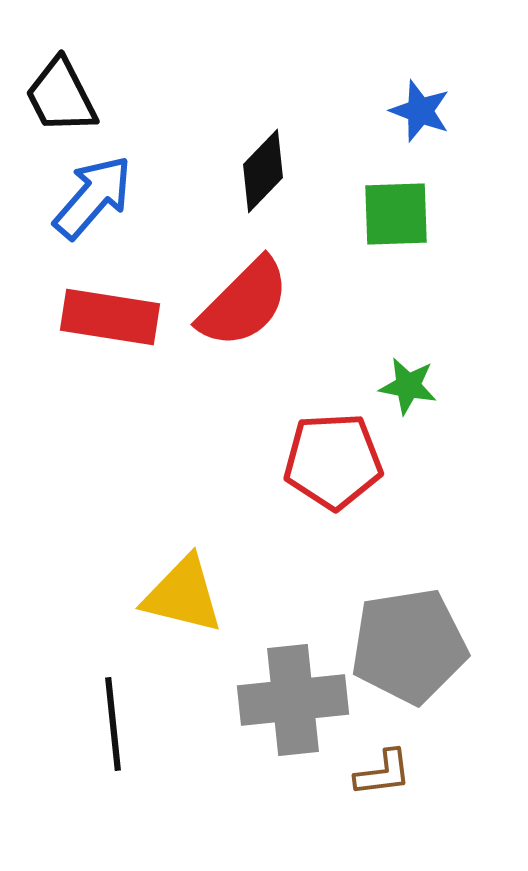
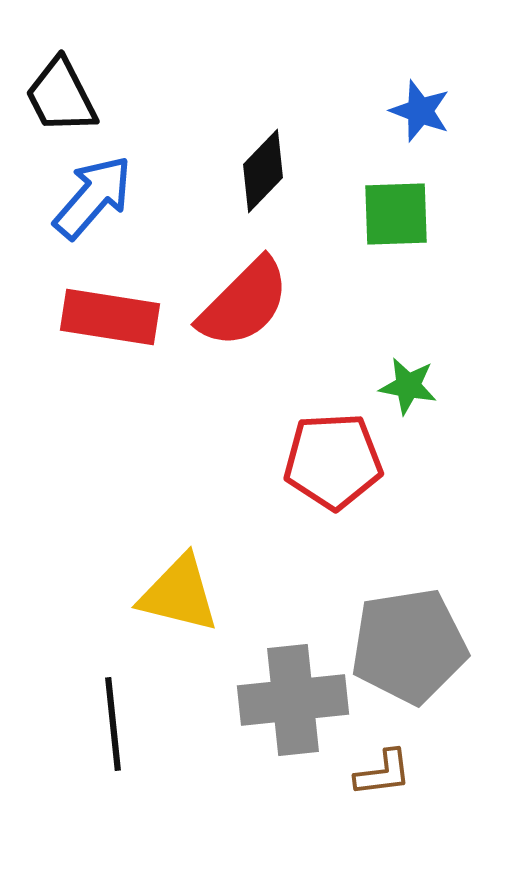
yellow triangle: moved 4 px left, 1 px up
